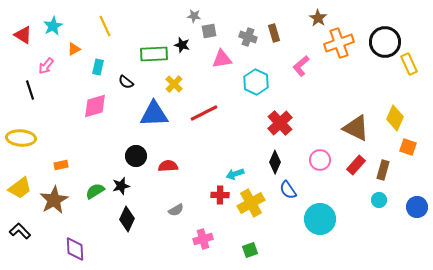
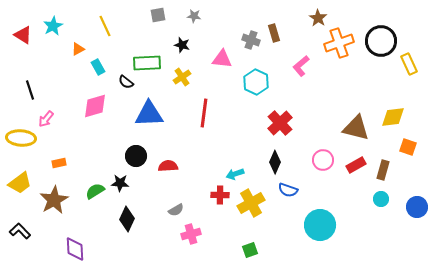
gray square at (209, 31): moved 51 px left, 16 px up
gray cross at (248, 37): moved 3 px right, 3 px down
black circle at (385, 42): moved 4 px left, 1 px up
orange triangle at (74, 49): moved 4 px right
green rectangle at (154, 54): moved 7 px left, 9 px down
pink triangle at (222, 59): rotated 15 degrees clockwise
pink arrow at (46, 66): moved 53 px down
cyan rectangle at (98, 67): rotated 42 degrees counterclockwise
yellow cross at (174, 84): moved 8 px right, 7 px up; rotated 12 degrees clockwise
red line at (204, 113): rotated 56 degrees counterclockwise
blue triangle at (154, 114): moved 5 px left
yellow diamond at (395, 118): moved 2 px left, 1 px up; rotated 60 degrees clockwise
brown triangle at (356, 128): rotated 12 degrees counterclockwise
pink circle at (320, 160): moved 3 px right
orange rectangle at (61, 165): moved 2 px left, 2 px up
red rectangle at (356, 165): rotated 18 degrees clockwise
black star at (121, 186): moved 1 px left, 3 px up; rotated 18 degrees clockwise
yellow trapezoid at (20, 188): moved 5 px up
blue semicircle at (288, 190): rotated 36 degrees counterclockwise
cyan circle at (379, 200): moved 2 px right, 1 px up
cyan circle at (320, 219): moved 6 px down
pink cross at (203, 239): moved 12 px left, 5 px up
